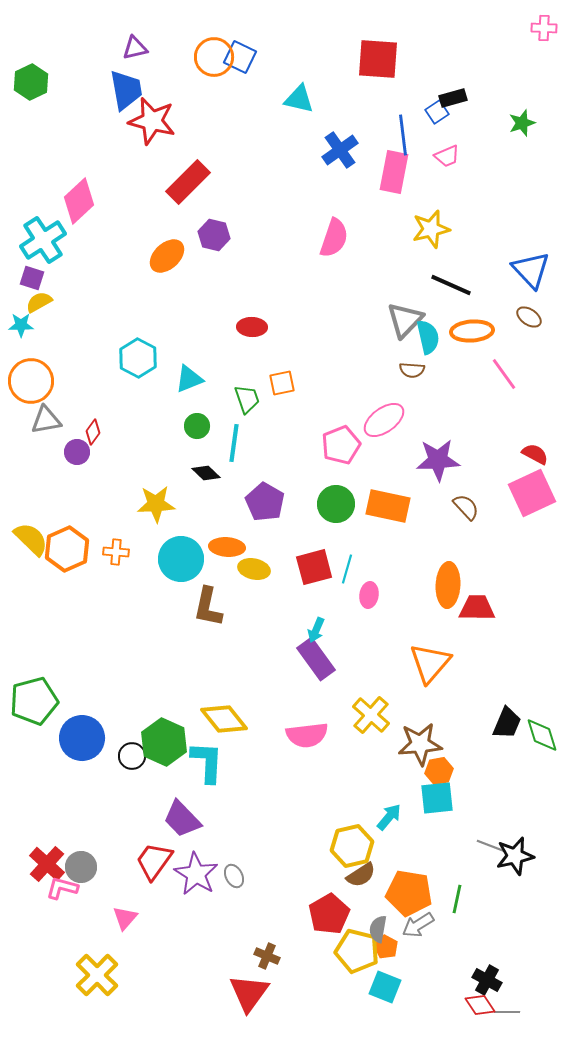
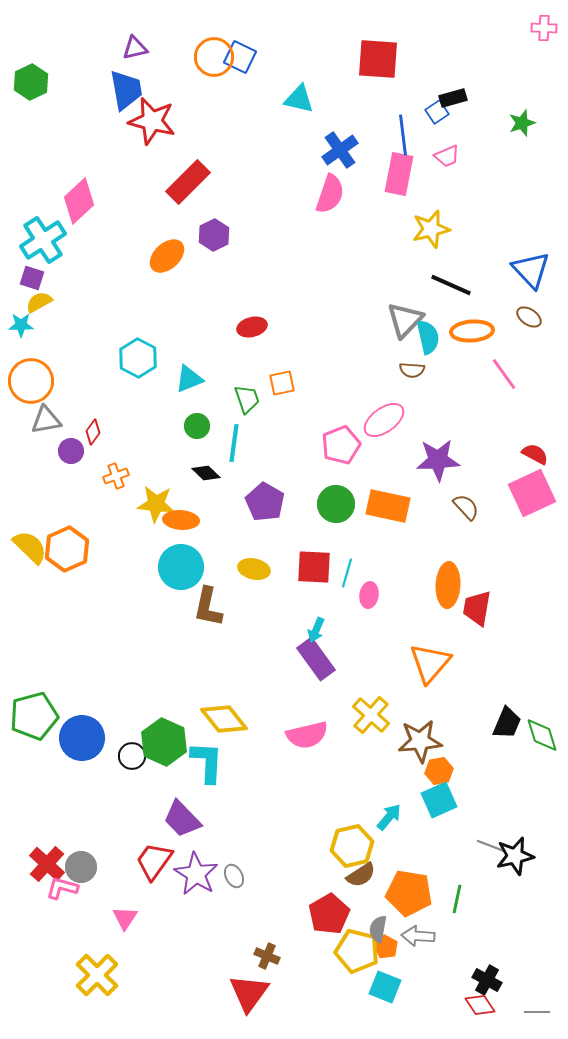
pink rectangle at (394, 172): moved 5 px right, 2 px down
purple hexagon at (214, 235): rotated 20 degrees clockwise
pink semicircle at (334, 238): moved 4 px left, 44 px up
red ellipse at (252, 327): rotated 16 degrees counterclockwise
purple circle at (77, 452): moved 6 px left, 1 px up
yellow star at (156, 504): rotated 9 degrees clockwise
yellow semicircle at (31, 539): moved 1 px left, 8 px down
orange ellipse at (227, 547): moved 46 px left, 27 px up
orange cross at (116, 552): moved 76 px up; rotated 25 degrees counterclockwise
cyan circle at (181, 559): moved 8 px down
red square at (314, 567): rotated 18 degrees clockwise
cyan line at (347, 569): moved 4 px down
red trapezoid at (477, 608): rotated 81 degrees counterclockwise
green pentagon at (34, 701): moved 15 px down
pink semicircle at (307, 735): rotated 6 degrees counterclockwise
brown star at (420, 744): moved 3 px up
cyan square at (437, 798): moved 2 px right, 2 px down; rotated 18 degrees counterclockwise
pink triangle at (125, 918): rotated 8 degrees counterclockwise
gray arrow at (418, 925): moved 11 px down; rotated 36 degrees clockwise
gray line at (507, 1012): moved 30 px right
